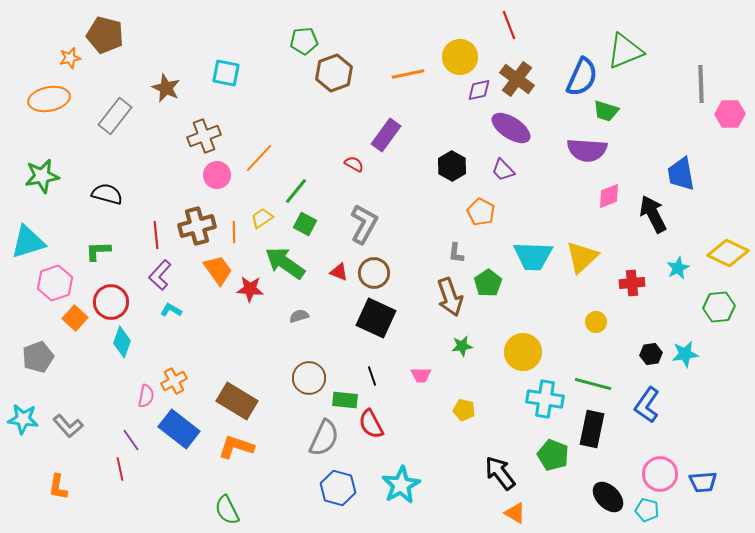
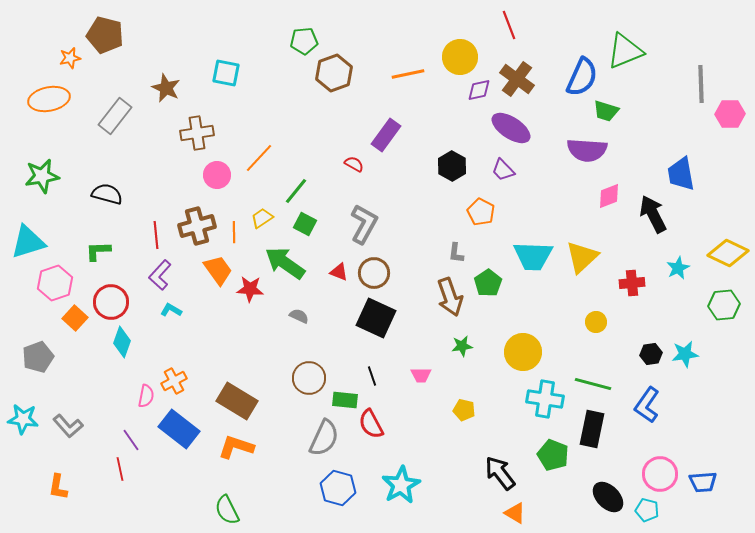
brown cross at (204, 136): moved 7 px left, 3 px up; rotated 12 degrees clockwise
green hexagon at (719, 307): moved 5 px right, 2 px up
gray semicircle at (299, 316): rotated 42 degrees clockwise
